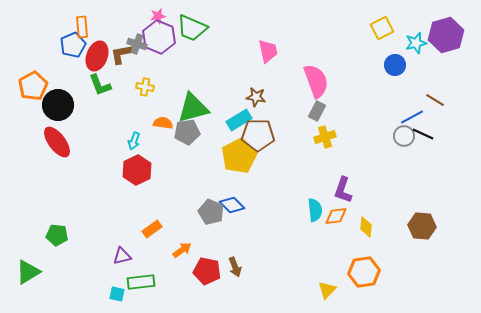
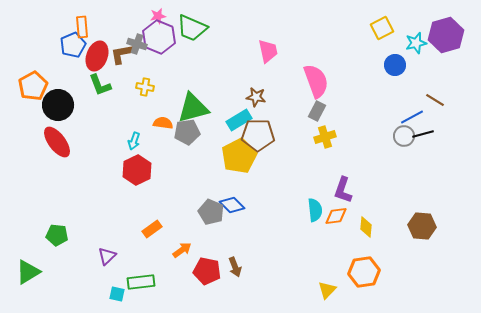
black line at (423, 134): rotated 40 degrees counterclockwise
purple triangle at (122, 256): moved 15 px left; rotated 30 degrees counterclockwise
